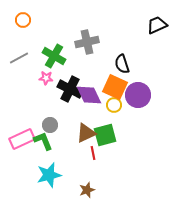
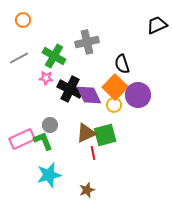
orange square: rotated 20 degrees clockwise
